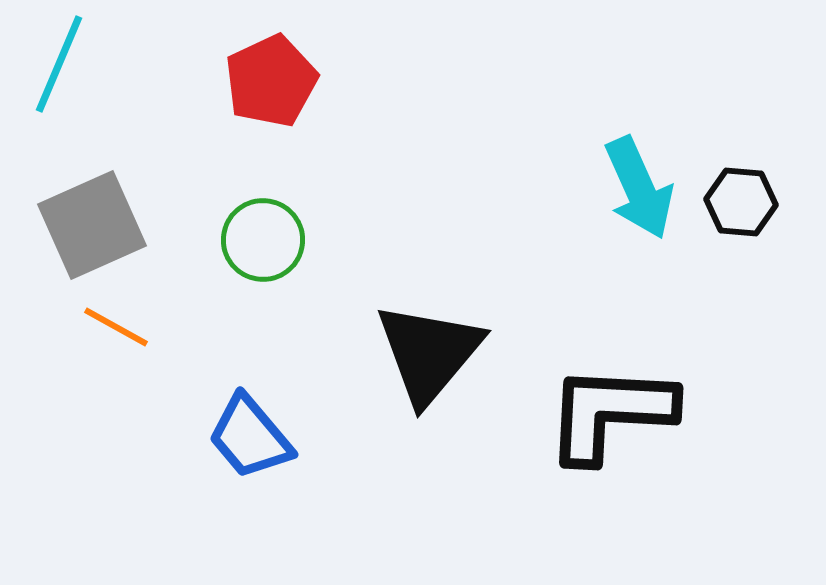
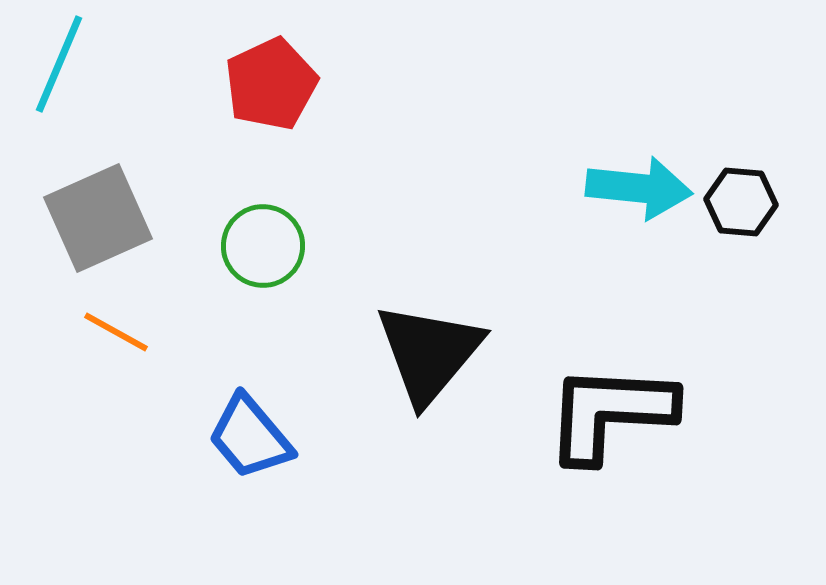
red pentagon: moved 3 px down
cyan arrow: rotated 60 degrees counterclockwise
gray square: moved 6 px right, 7 px up
green circle: moved 6 px down
orange line: moved 5 px down
